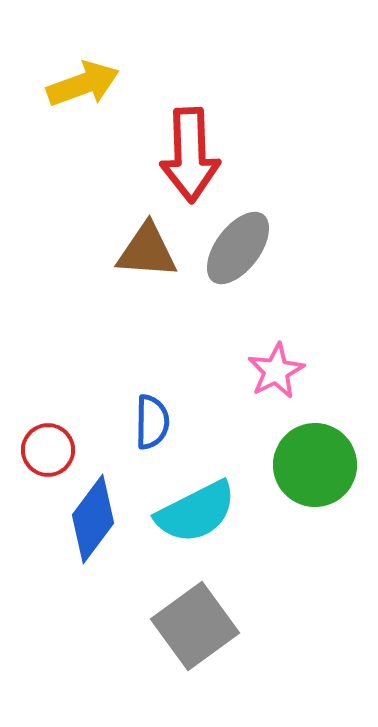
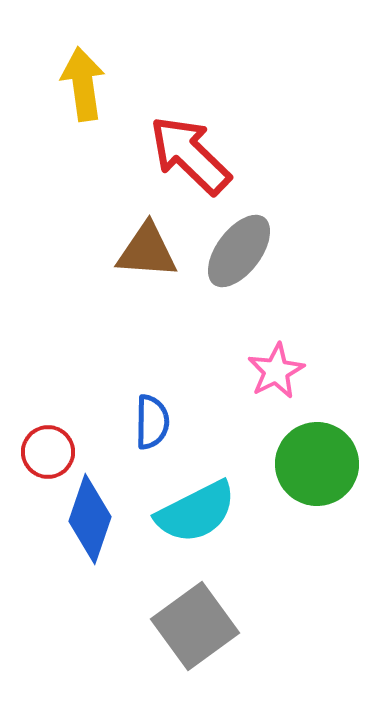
yellow arrow: rotated 78 degrees counterclockwise
red arrow: rotated 136 degrees clockwise
gray ellipse: moved 1 px right, 3 px down
red circle: moved 2 px down
green circle: moved 2 px right, 1 px up
blue diamond: moved 3 px left; rotated 18 degrees counterclockwise
